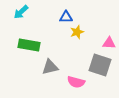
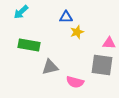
gray square: moved 2 px right; rotated 10 degrees counterclockwise
pink semicircle: moved 1 px left
